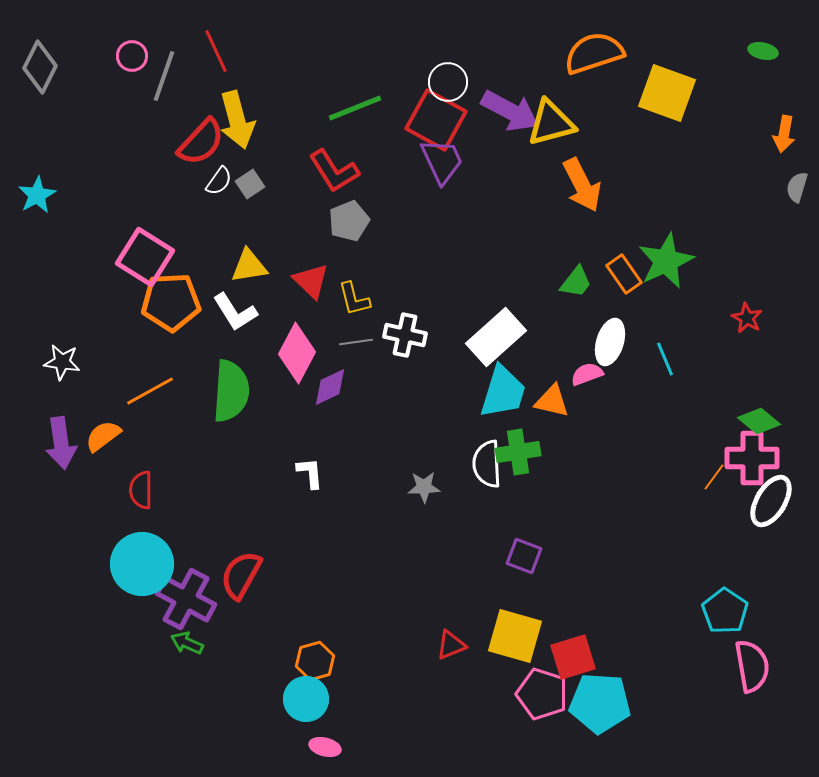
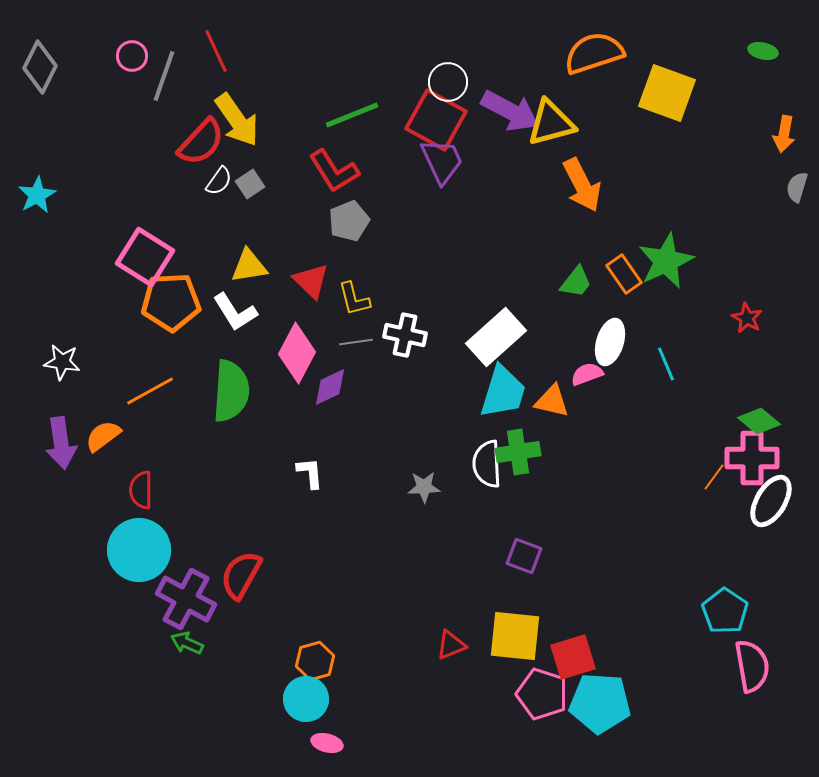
green line at (355, 108): moved 3 px left, 7 px down
yellow arrow at (237, 120): rotated 20 degrees counterclockwise
cyan line at (665, 359): moved 1 px right, 5 px down
cyan circle at (142, 564): moved 3 px left, 14 px up
yellow square at (515, 636): rotated 10 degrees counterclockwise
pink ellipse at (325, 747): moved 2 px right, 4 px up
